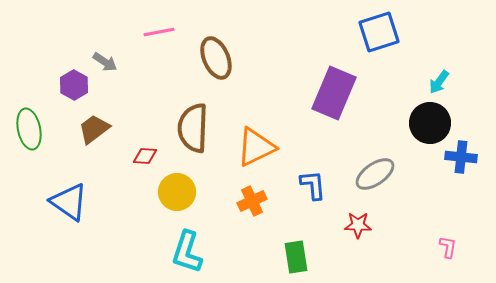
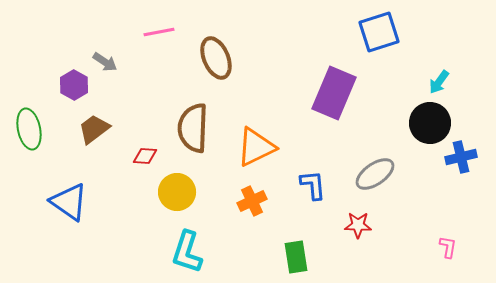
blue cross: rotated 20 degrees counterclockwise
